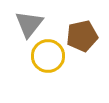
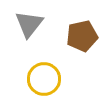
yellow circle: moved 4 px left, 23 px down
